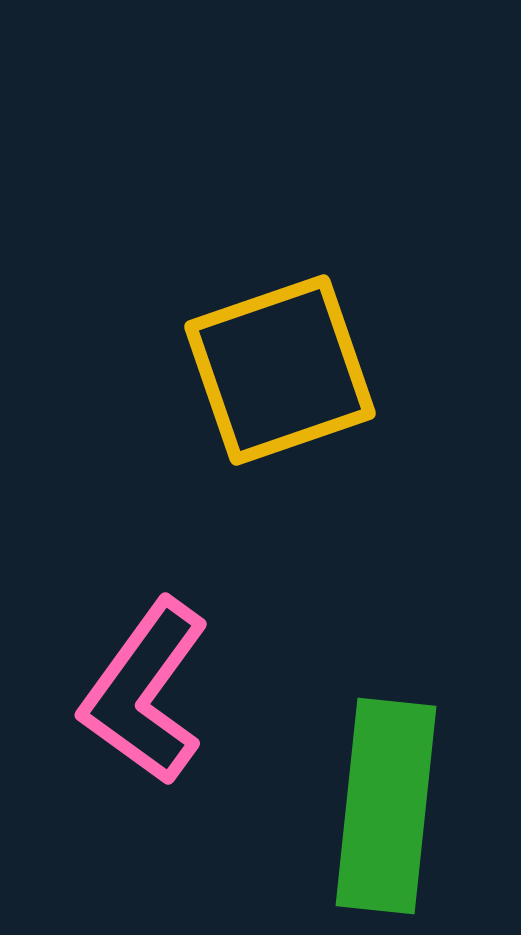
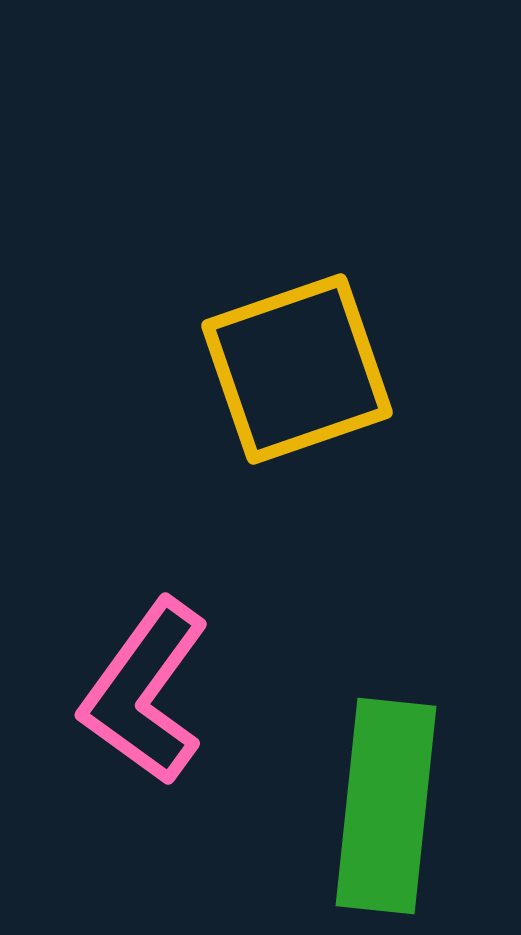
yellow square: moved 17 px right, 1 px up
